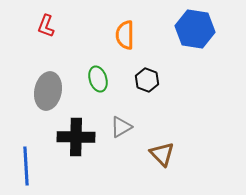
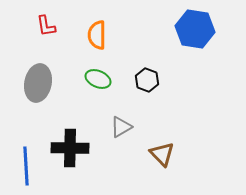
red L-shape: rotated 30 degrees counterclockwise
orange semicircle: moved 28 px left
green ellipse: rotated 50 degrees counterclockwise
gray ellipse: moved 10 px left, 8 px up
black cross: moved 6 px left, 11 px down
